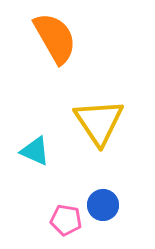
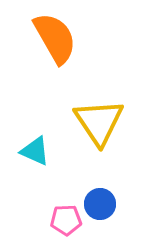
blue circle: moved 3 px left, 1 px up
pink pentagon: rotated 12 degrees counterclockwise
